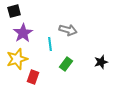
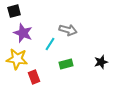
purple star: rotated 18 degrees counterclockwise
cyan line: rotated 40 degrees clockwise
yellow star: rotated 25 degrees clockwise
green rectangle: rotated 40 degrees clockwise
red rectangle: moved 1 px right; rotated 40 degrees counterclockwise
